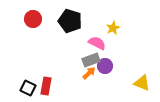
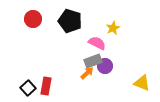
gray rectangle: moved 2 px right, 1 px down
orange arrow: moved 2 px left
black square: rotated 21 degrees clockwise
